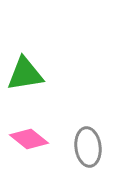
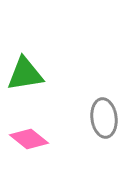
gray ellipse: moved 16 px right, 29 px up
